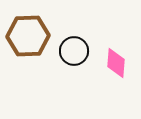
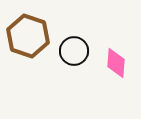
brown hexagon: rotated 21 degrees clockwise
